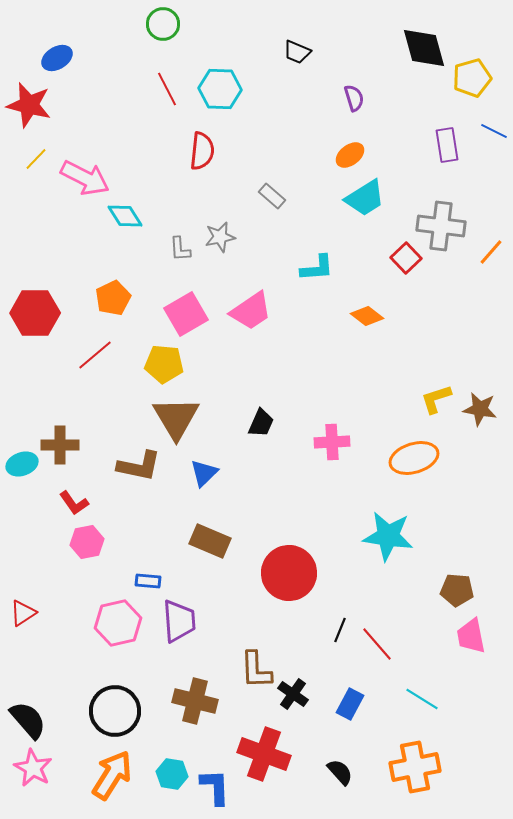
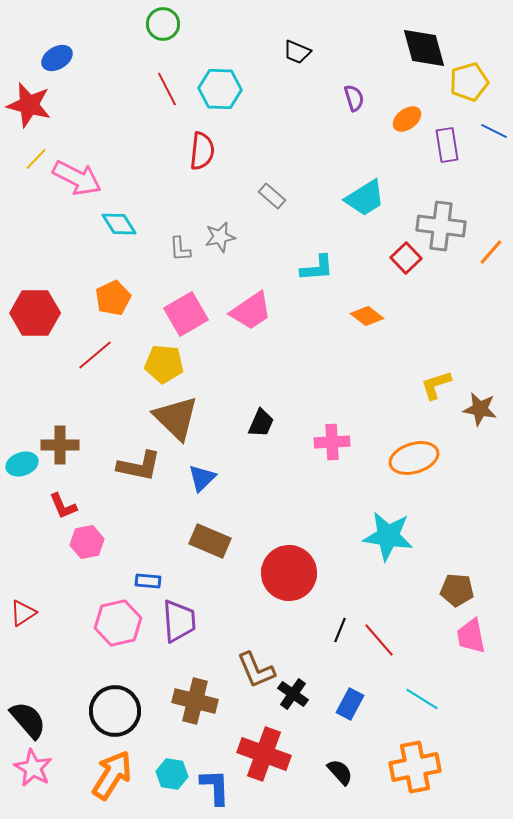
yellow pentagon at (472, 78): moved 3 px left, 4 px down
orange ellipse at (350, 155): moved 57 px right, 36 px up
pink arrow at (85, 178): moved 8 px left
cyan diamond at (125, 216): moved 6 px left, 8 px down
yellow L-shape at (436, 399): moved 14 px up
brown triangle at (176, 418): rotated 15 degrees counterclockwise
blue triangle at (204, 473): moved 2 px left, 5 px down
red L-shape at (74, 503): moved 11 px left, 3 px down; rotated 12 degrees clockwise
red line at (377, 644): moved 2 px right, 4 px up
brown L-shape at (256, 670): rotated 21 degrees counterclockwise
